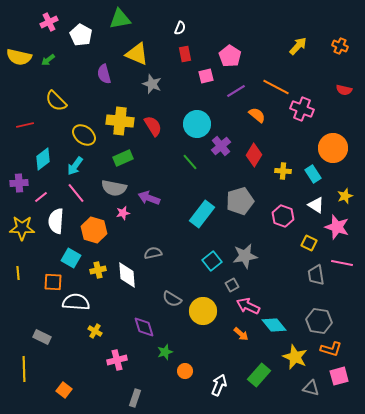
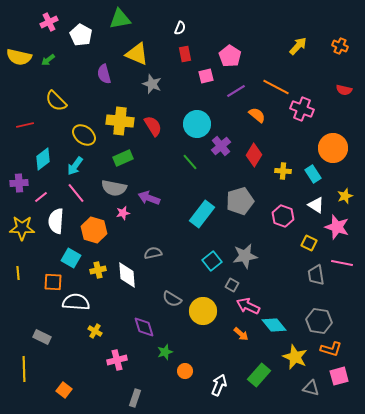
gray square at (232, 285): rotated 32 degrees counterclockwise
